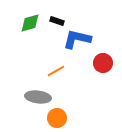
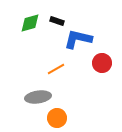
blue L-shape: moved 1 px right
red circle: moved 1 px left
orange line: moved 2 px up
gray ellipse: rotated 15 degrees counterclockwise
